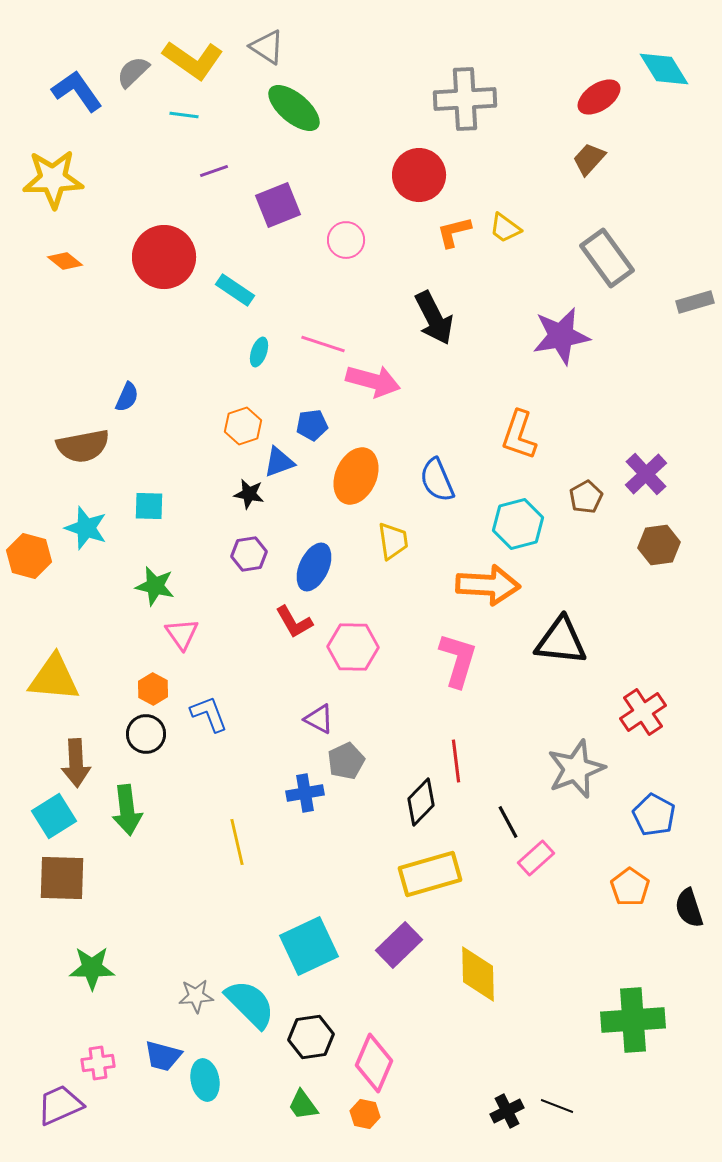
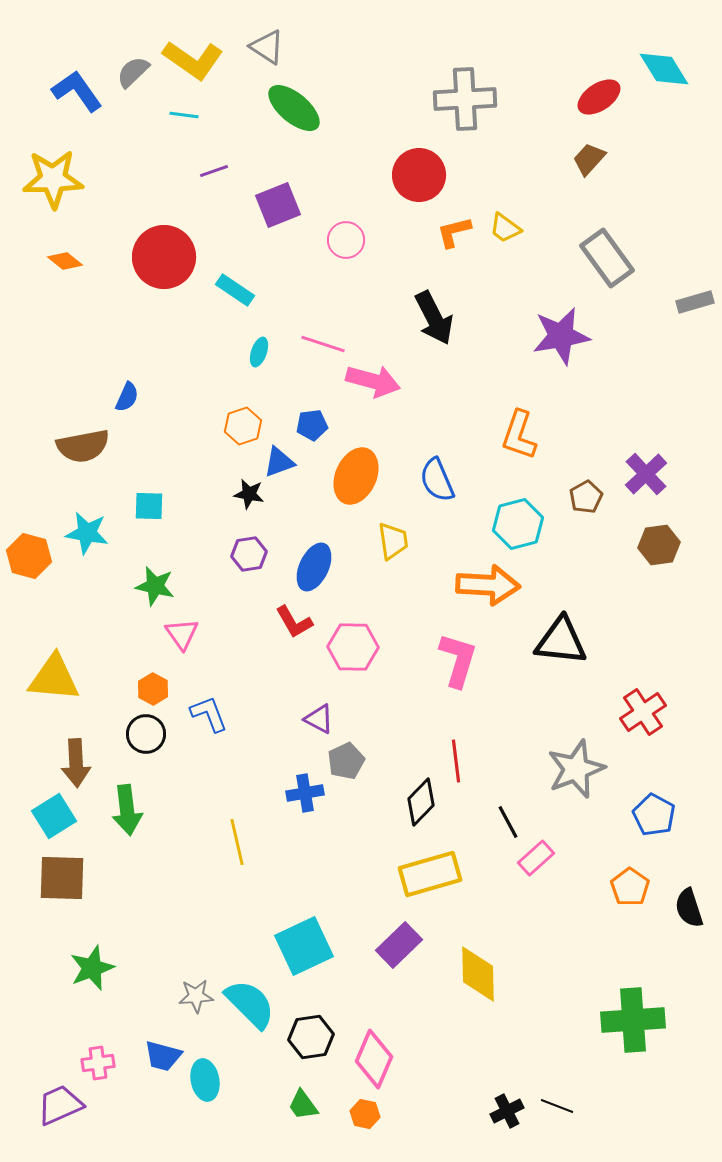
cyan star at (86, 528): moved 1 px right, 5 px down; rotated 9 degrees counterclockwise
cyan square at (309, 946): moved 5 px left
green star at (92, 968): rotated 21 degrees counterclockwise
pink diamond at (374, 1063): moved 4 px up
